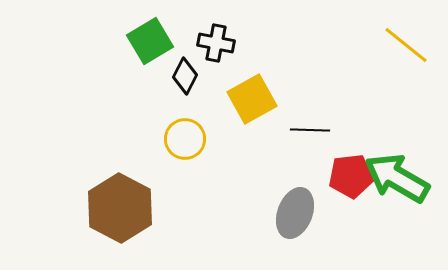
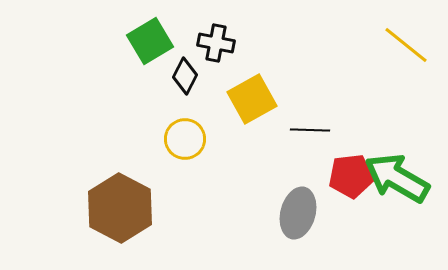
gray ellipse: moved 3 px right; rotated 6 degrees counterclockwise
